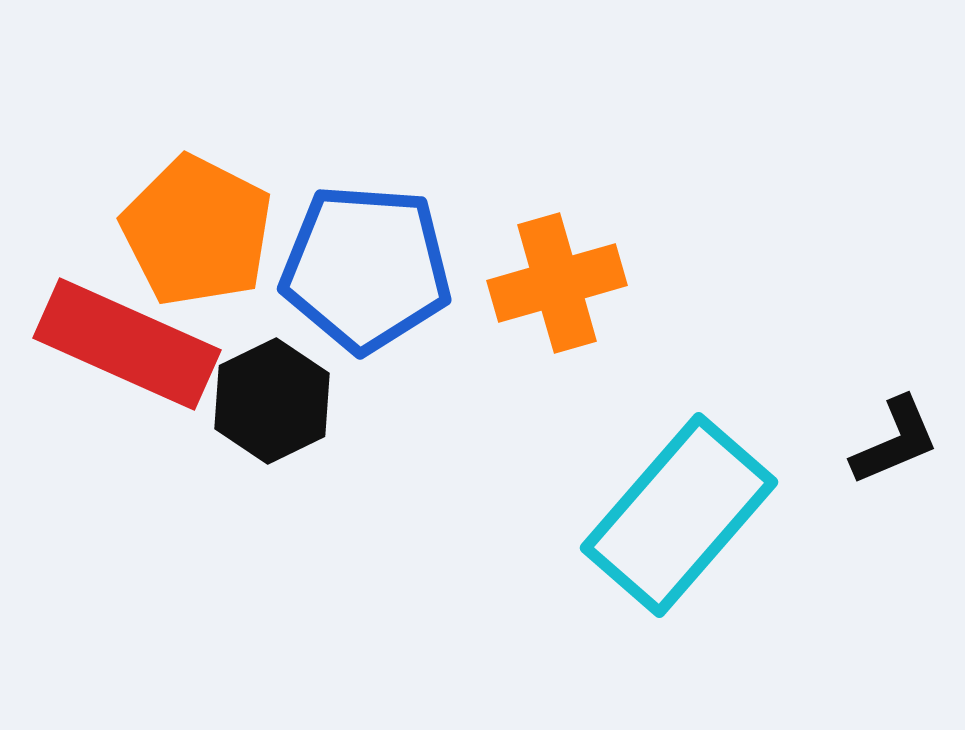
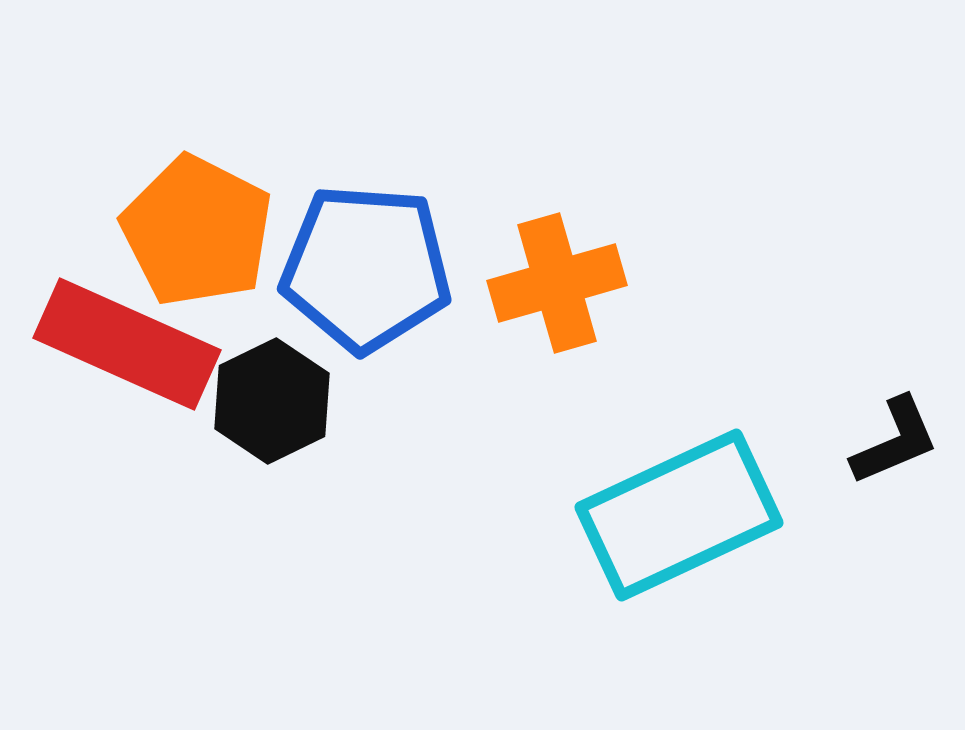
cyan rectangle: rotated 24 degrees clockwise
